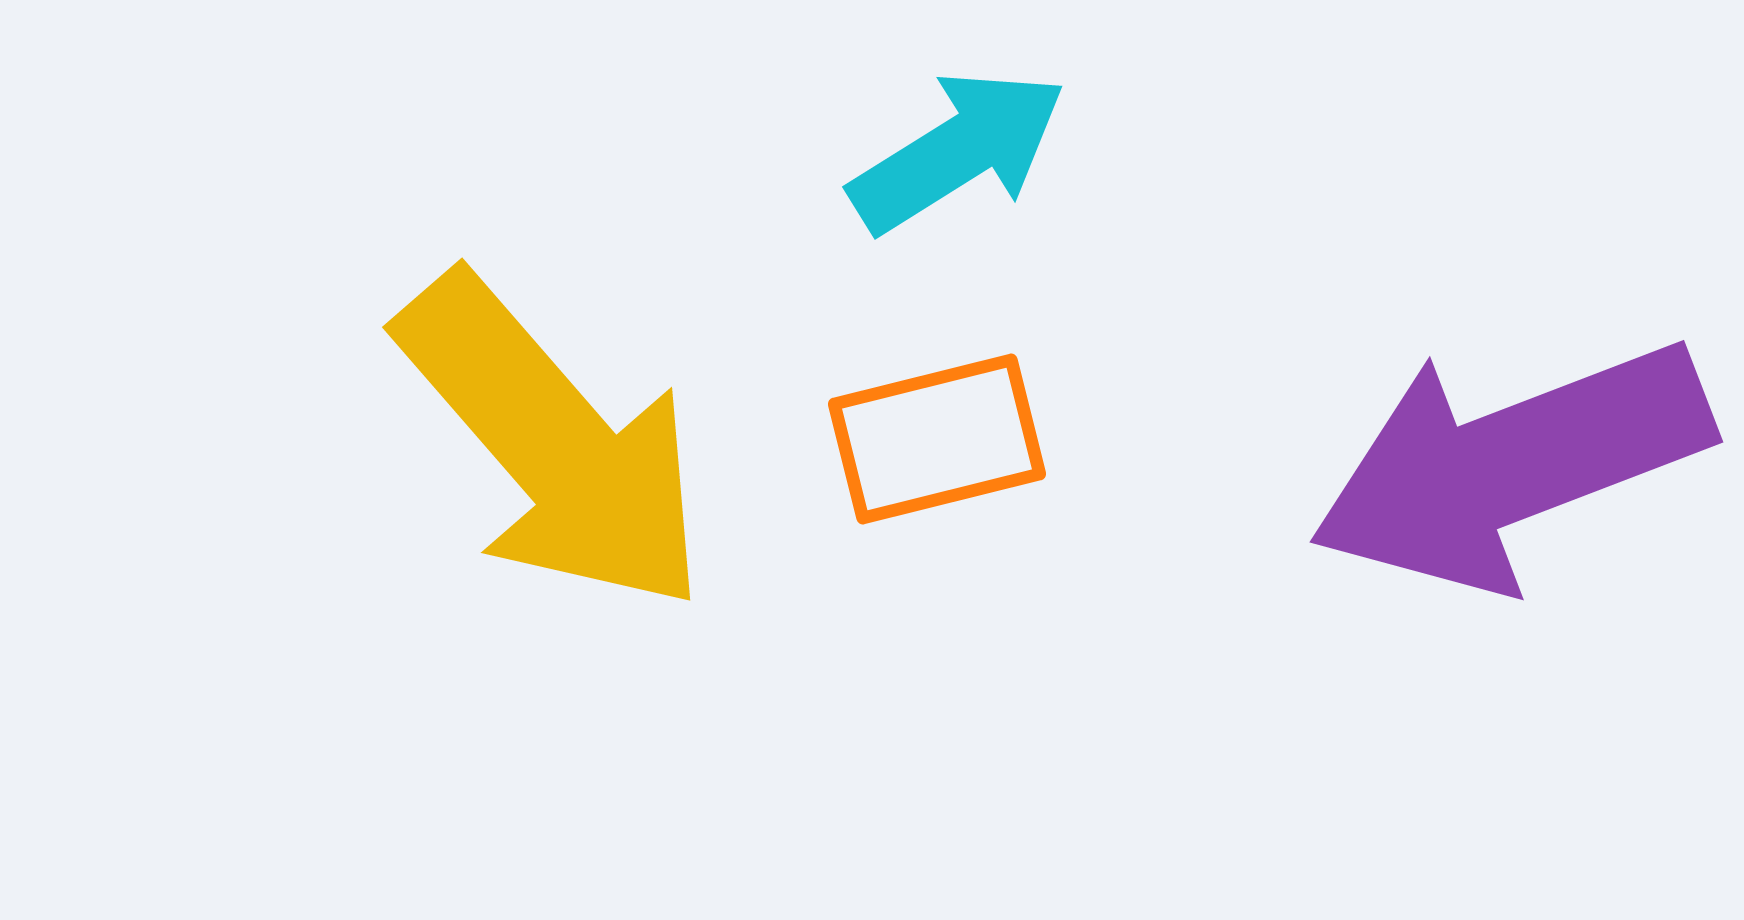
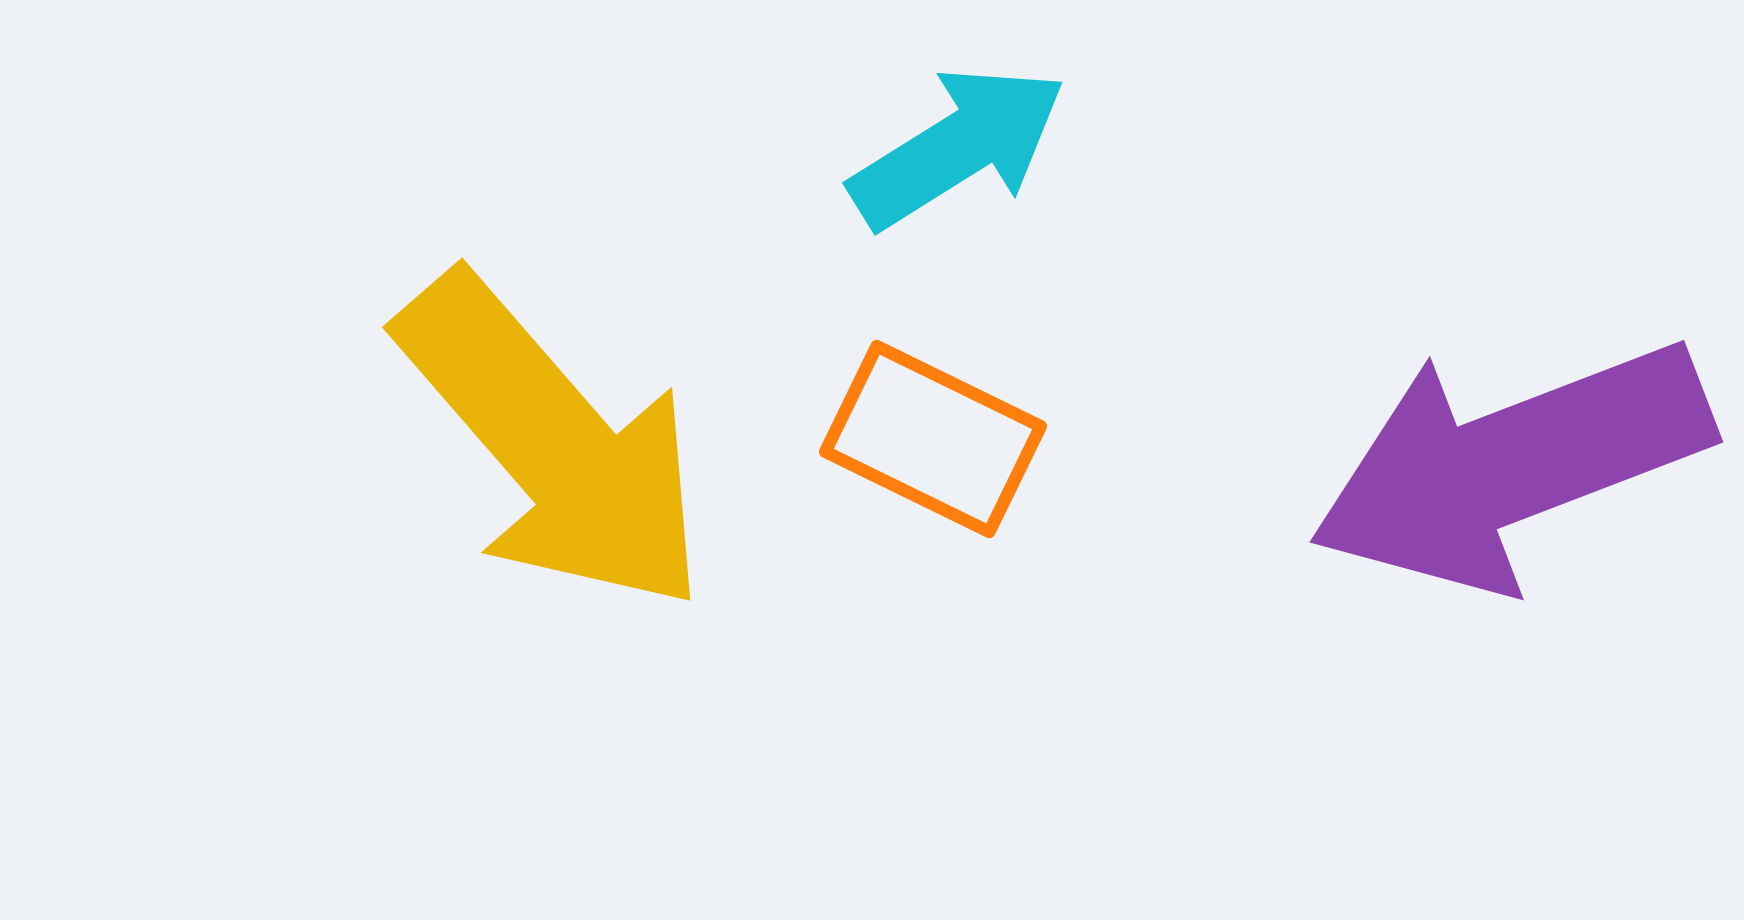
cyan arrow: moved 4 px up
orange rectangle: moved 4 px left; rotated 40 degrees clockwise
